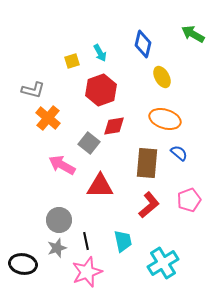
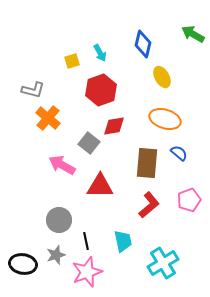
gray star: moved 1 px left, 7 px down
